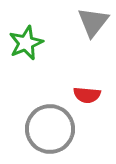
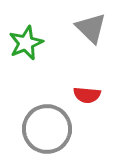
gray triangle: moved 2 px left, 6 px down; rotated 24 degrees counterclockwise
gray circle: moved 3 px left
